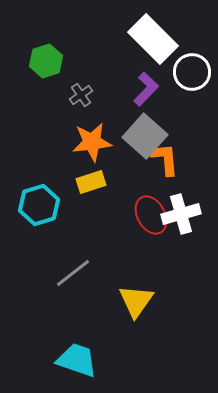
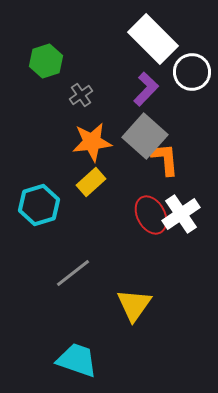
yellow rectangle: rotated 24 degrees counterclockwise
white cross: rotated 18 degrees counterclockwise
yellow triangle: moved 2 px left, 4 px down
